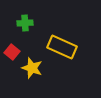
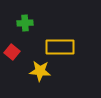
yellow rectangle: moved 2 px left; rotated 24 degrees counterclockwise
yellow star: moved 8 px right, 3 px down; rotated 15 degrees counterclockwise
